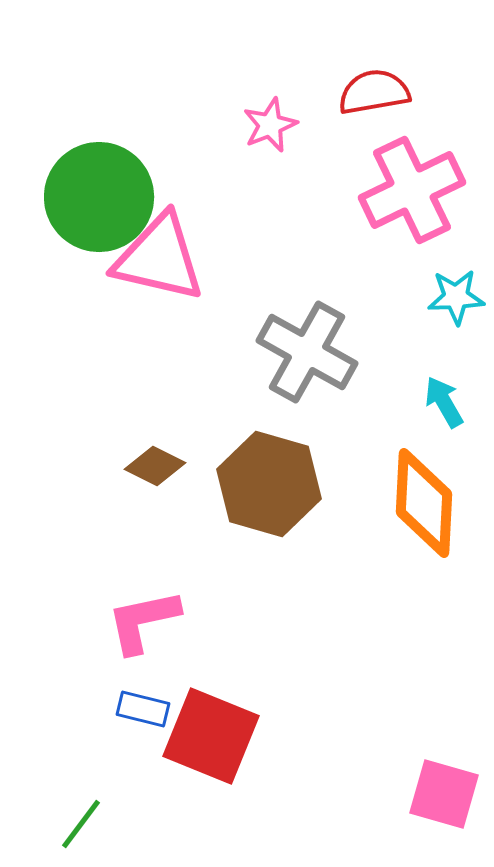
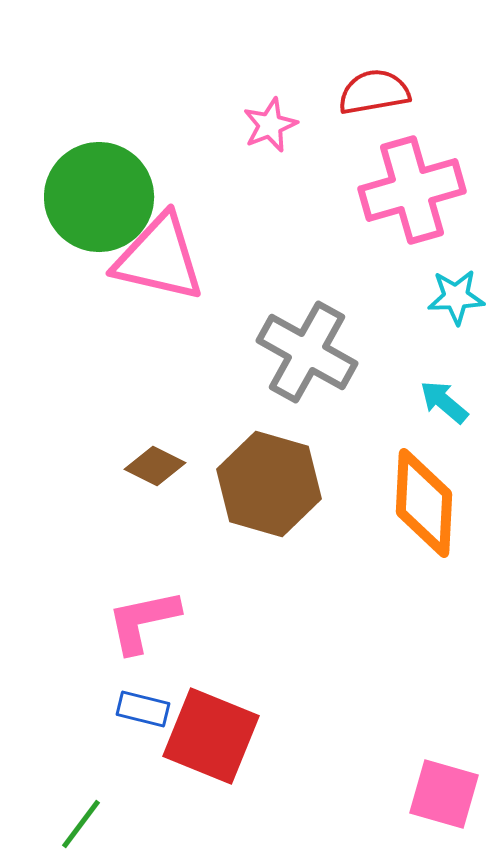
pink cross: rotated 10 degrees clockwise
cyan arrow: rotated 20 degrees counterclockwise
